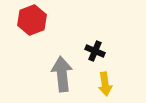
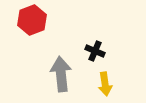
gray arrow: moved 1 px left
